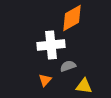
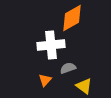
gray semicircle: moved 2 px down
yellow triangle: rotated 30 degrees clockwise
